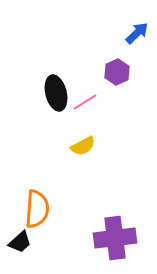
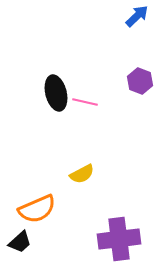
blue arrow: moved 17 px up
purple hexagon: moved 23 px right, 9 px down; rotated 15 degrees counterclockwise
pink line: rotated 45 degrees clockwise
yellow semicircle: moved 1 px left, 28 px down
orange semicircle: rotated 63 degrees clockwise
purple cross: moved 4 px right, 1 px down
